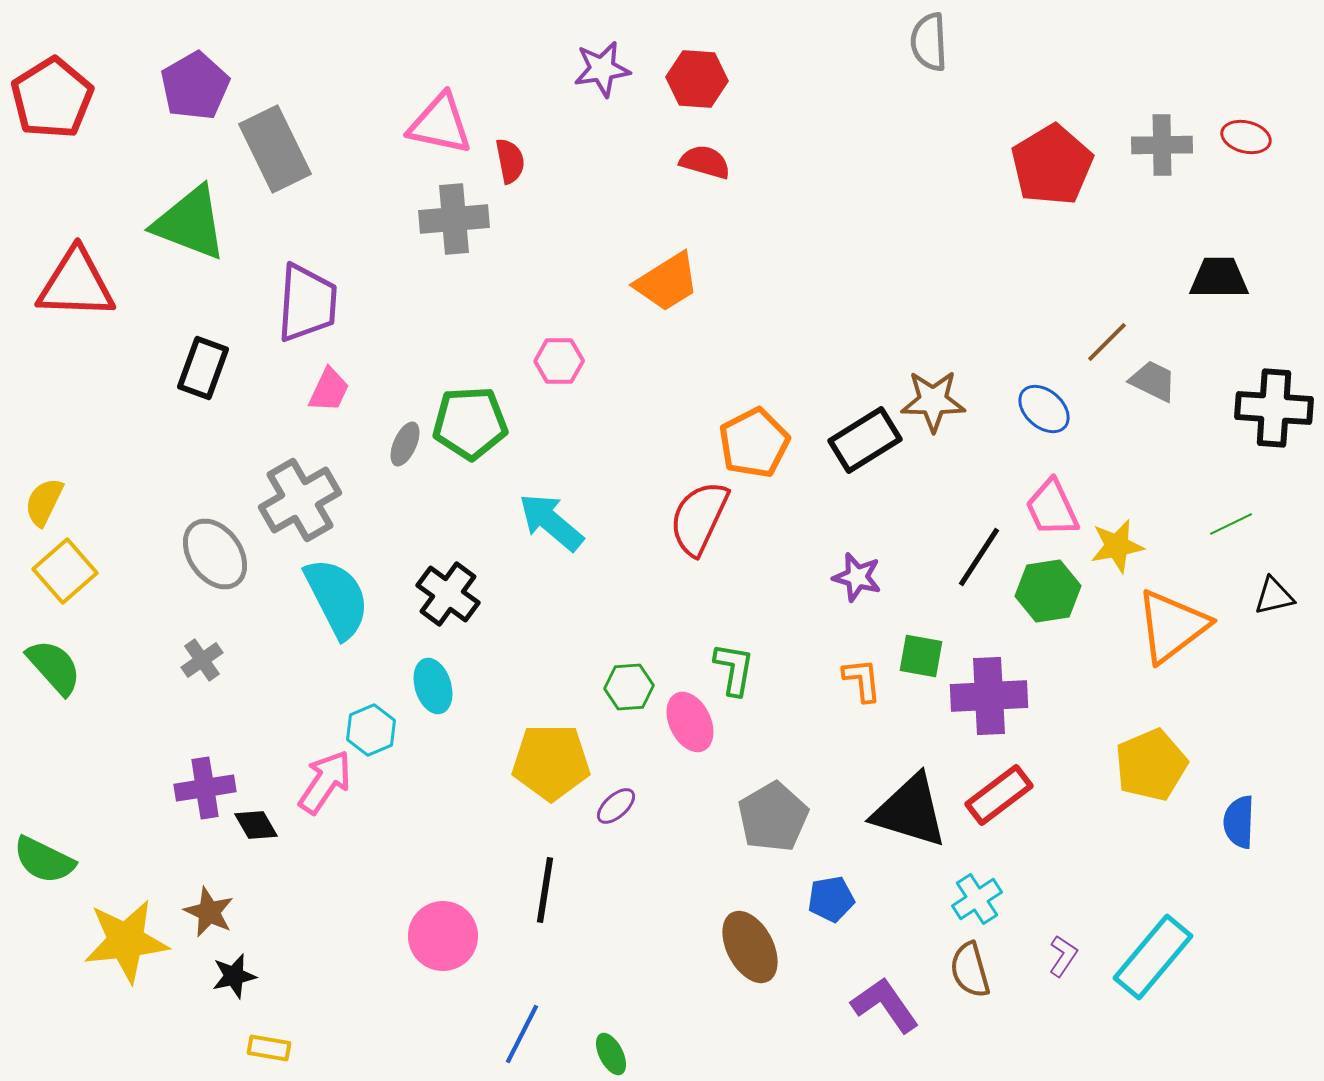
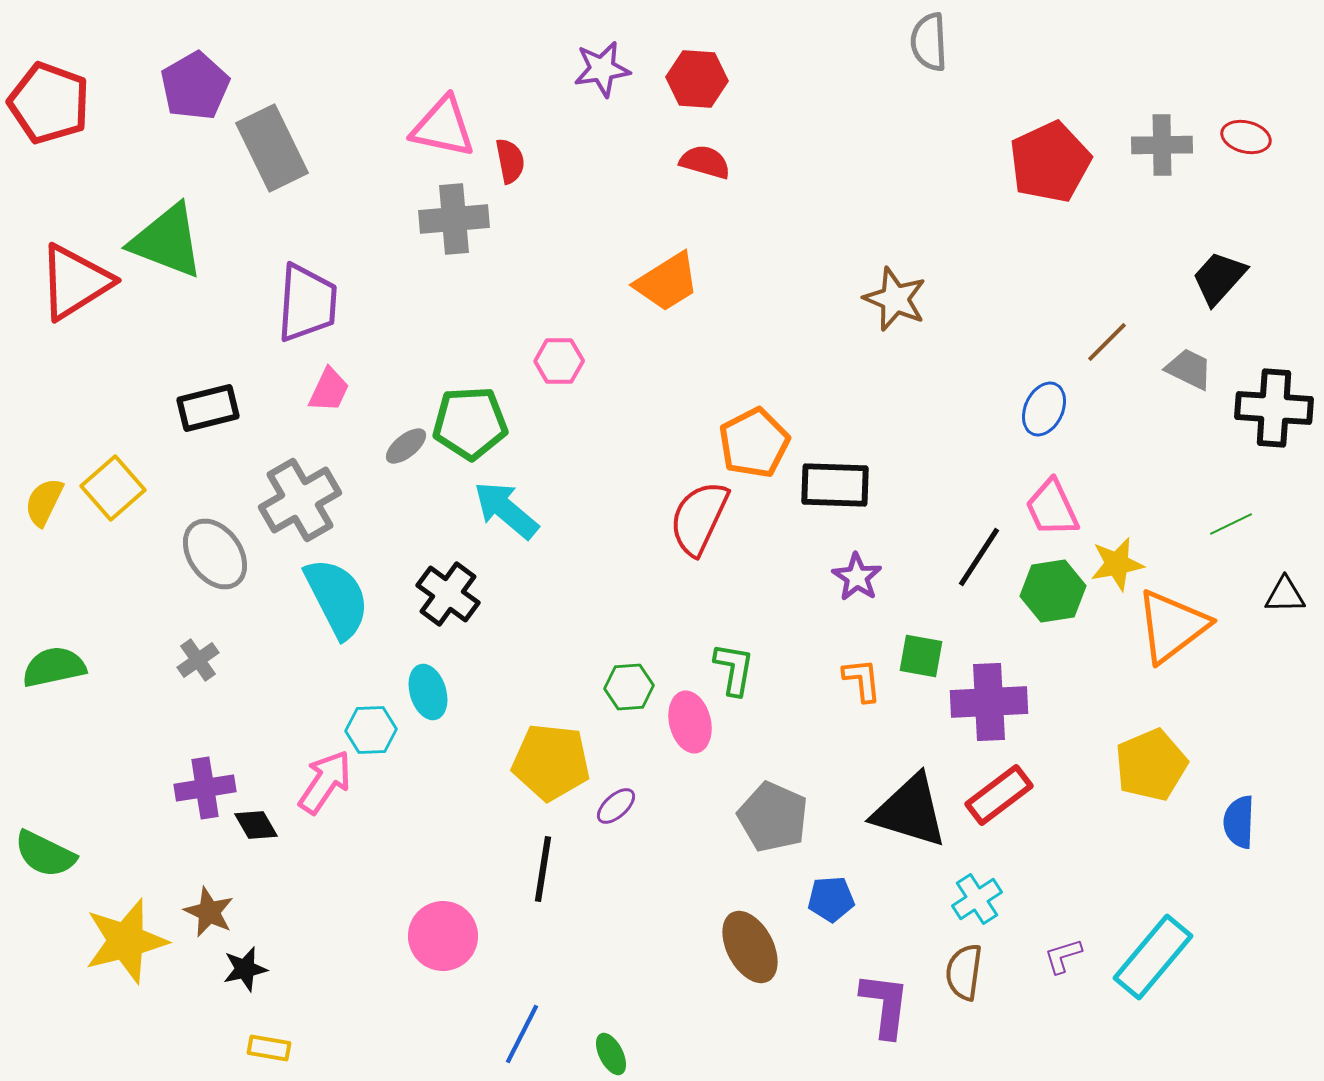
red pentagon at (52, 98): moved 3 px left, 5 px down; rotated 20 degrees counterclockwise
pink triangle at (440, 124): moved 3 px right, 3 px down
gray rectangle at (275, 149): moved 3 px left, 1 px up
red pentagon at (1052, 165): moved 2 px left, 3 px up; rotated 6 degrees clockwise
green triangle at (190, 223): moved 23 px left, 18 px down
black trapezoid at (1219, 278): rotated 48 degrees counterclockwise
red triangle at (76, 284): moved 1 px left, 2 px up; rotated 34 degrees counterclockwise
black rectangle at (203, 368): moved 5 px right, 40 px down; rotated 56 degrees clockwise
gray trapezoid at (1153, 381): moved 36 px right, 12 px up
brown star at (933, 401): moved 38 px left, 102 px up; rotated 22 degrees clockwise
blue ellipse at (1044, 409): rotated 74 degrees clockwise
black rectangle at (865, 440): moved 30 px left, 45 px down; rotated 34 degrees clockwise
gray ellipse at (405, 444): moved 1 px right, 2 px down; rotated 27 degrees clockwise
cyan arrow at (551, 522): moved 45 px left, 12 px up
yellow star at (1117, 546): moved 18 px down
yellow square at (65, 571): moved 48 px right, 83 px up
purple star at (857, 577): rotated 18 degrees clockwise
green hexagon at (1048, 591): moved 5 px right
black triangle at (1274, 596): moved 11 px right, 1 px up; rotated 12 degrees clockwise
gray cross at (202, 660): moved 4 px left
green semicircle at (54, 667): rotated 60 degrees counterclockwise
cyan ellipse at (433, 686): moved 5 px left, 6 px down
purple cross at (989, 696): moved 6 px down
pink ellipse at (690, 722): rotated 12 degrees clockwise
cyan hexagon at (371, 730): rotated 21 degrees clockwise
yellow pentagon at (551, 762): rotated 6 degrees clockwise
gray pentagon at (773, 817): rotated 18 degrees counterclockwise
green semicircle at (44, 860): moved 1 px right, 6 px up
black line at (545, 890): moved 2 px left, 21 px up
blue pentagon at (831, 899): rotated 6 degrees clockwise
yellow star at (126, 941): rotated 8 degrees counterclockwise
purple L-shape at (1063, 956): rotated 141 degrees counterclockwise
brown semicircle at (970, 970): moved 6 px left, 2 px down; rotated 24 degrees clockwise
black star at (234, 976): moved 11 px right, 7 px up
purple L-shape at (885, 1005): rotated 42 degrees clockwise
